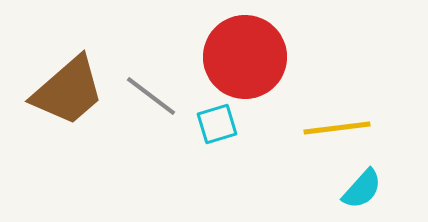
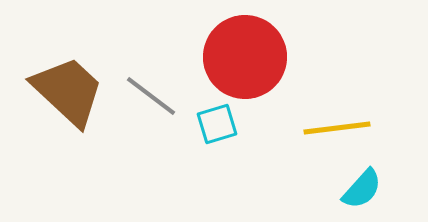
brown trapezoid: rotated 96 degrees counterclockwise
